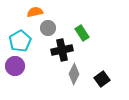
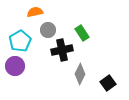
gray circle: moved 2 px down
gray diamond: moved 6 px right
black square: moved 6 px right, 4 px down
